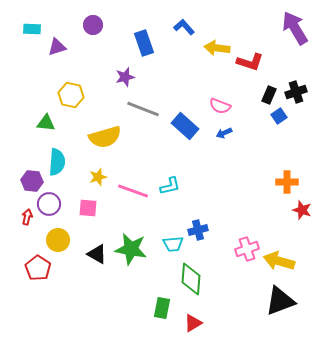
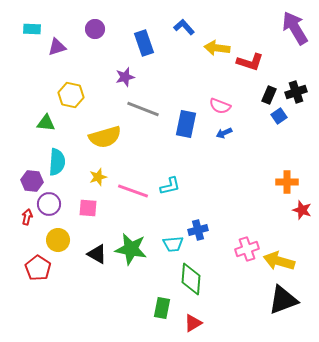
purple circle at (93, 25): moved 2 px right, 4 px down
blue rectangle at (185, 126): moved 1 px right, 2 px up; rotated 60 degrees clockwise
black triangle at (280, 301): moved 3 px right, 1 px up
